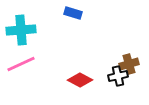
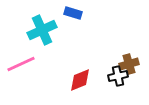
cyan cross: moved 21 px right; rotated 20 degrees counterclockwise
red diamond: rotated 50 degrees counterclockwise
